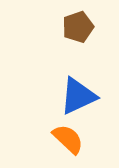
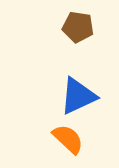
brown pentagon: rotated 28 degrees clockwise
